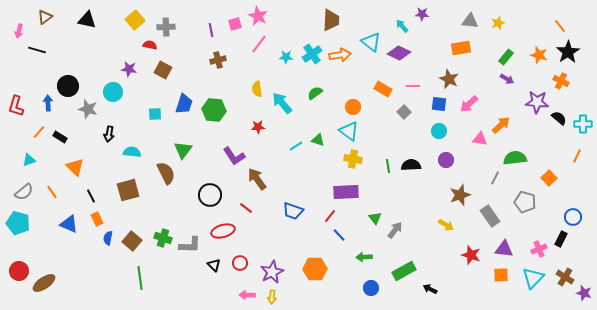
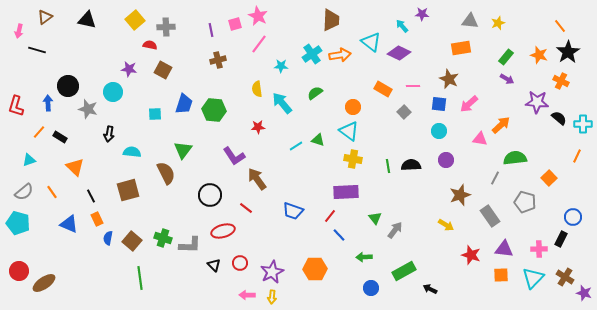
cyan star at (286, 57): moved 5 px left, 9 px down
pink cross at (539, 249): rotated 21 degrees clockwise
